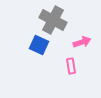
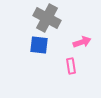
gray cross: moved 6 px left, 2 px up
blue square: rotated 18 degrees counterclockwise
